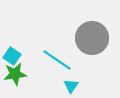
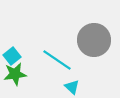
gray circle: moved 2 px right, 2 px down
cyan square: rotated 18 degrees clockwise
cyan triangle: moved 1 px right, 1 px down; rotated 21 degrees counterclockwise
